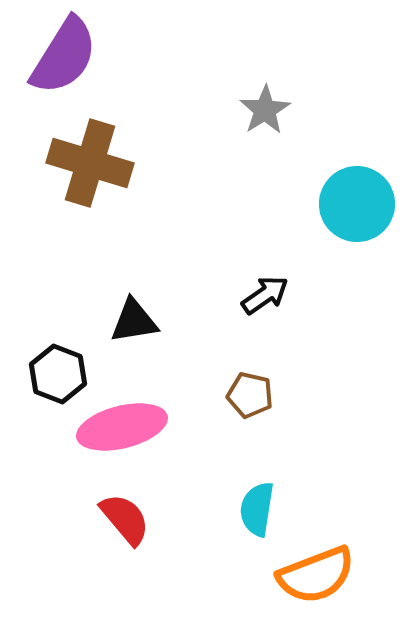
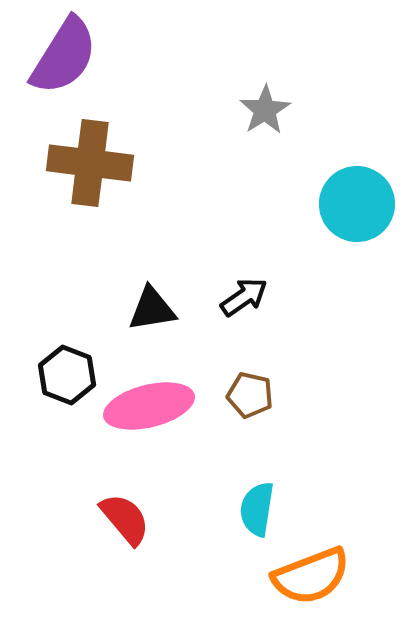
brown cross: rotated 10 degrees counterclockwise
black arrow: moved 21 px left, 2 px down
black triangle: moved 18 px right, 12 px up
black hexagon: moved 9 px right, 1 px down
pink ellipse: moved 27 px right, 21 px up
orange semicircle: moved 5 px left, 1 px down
